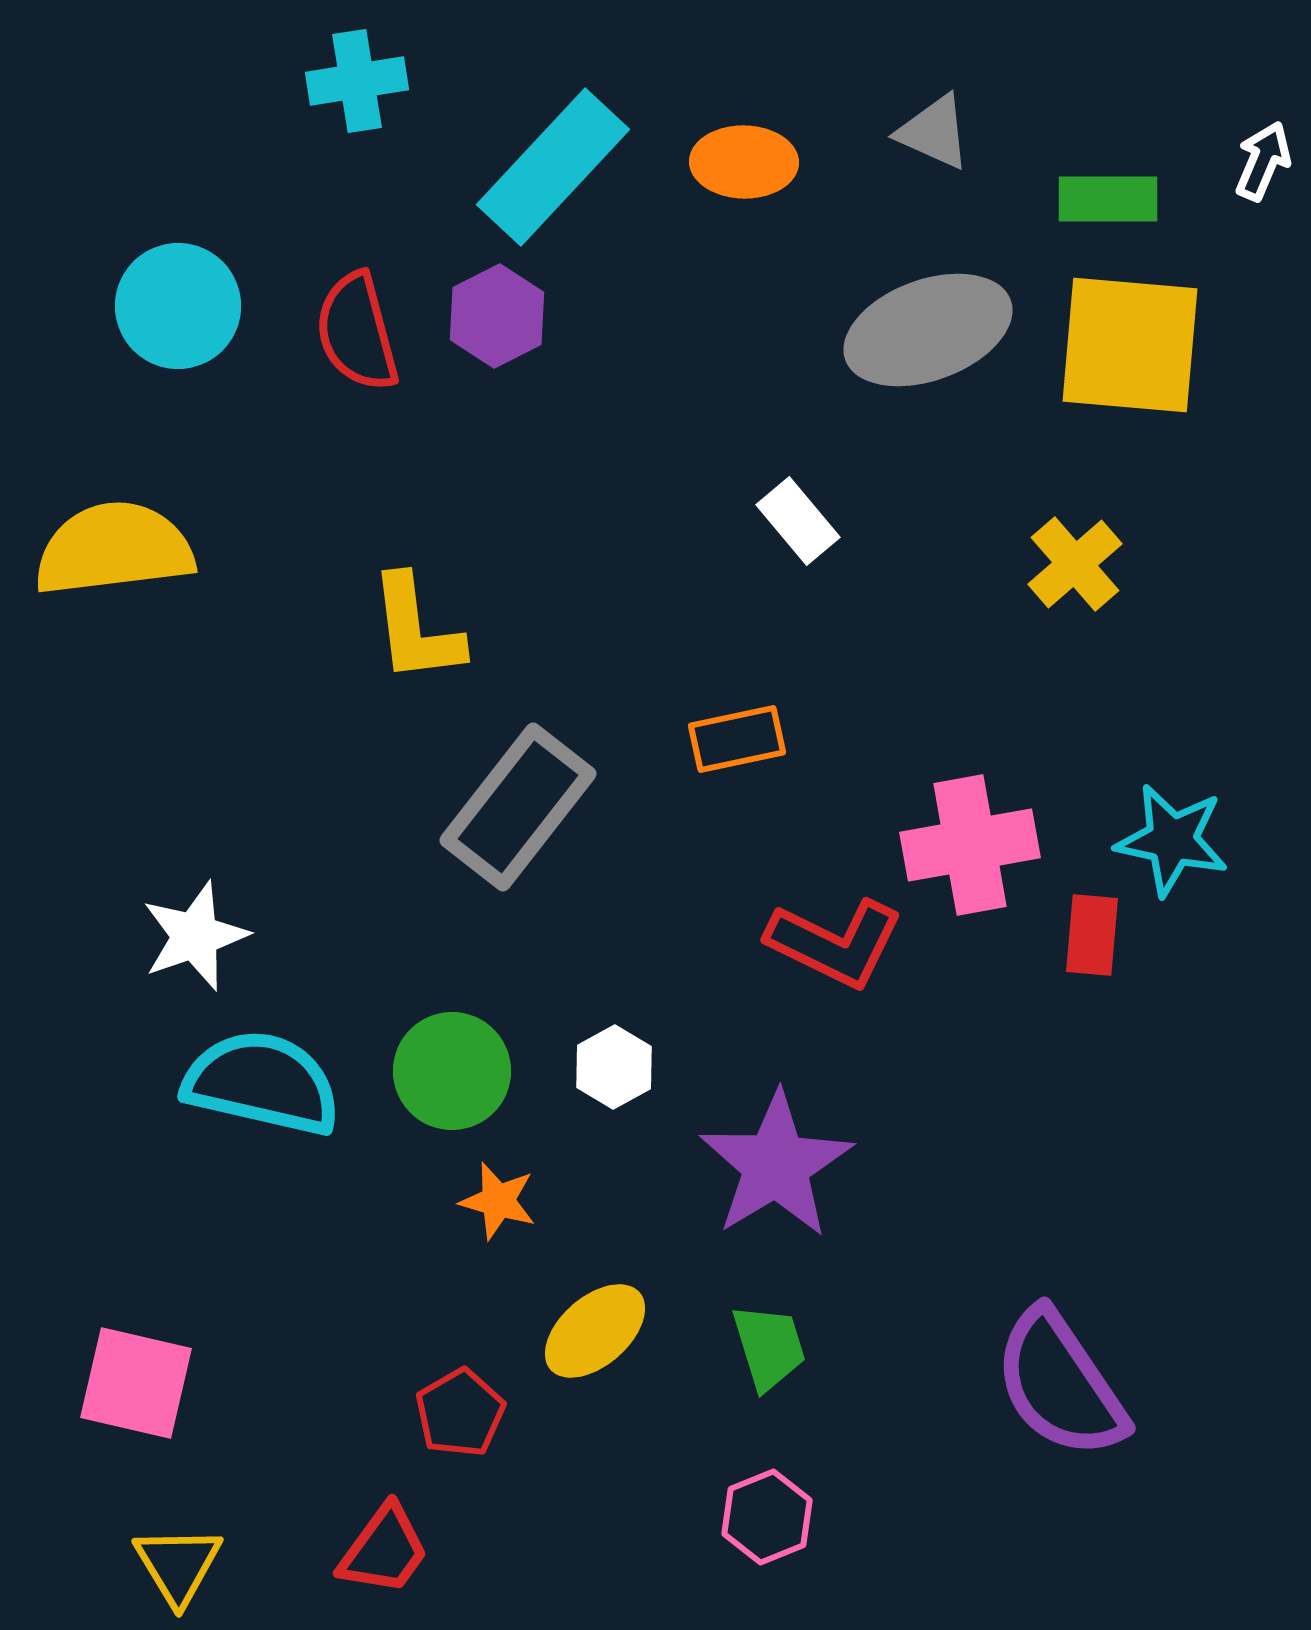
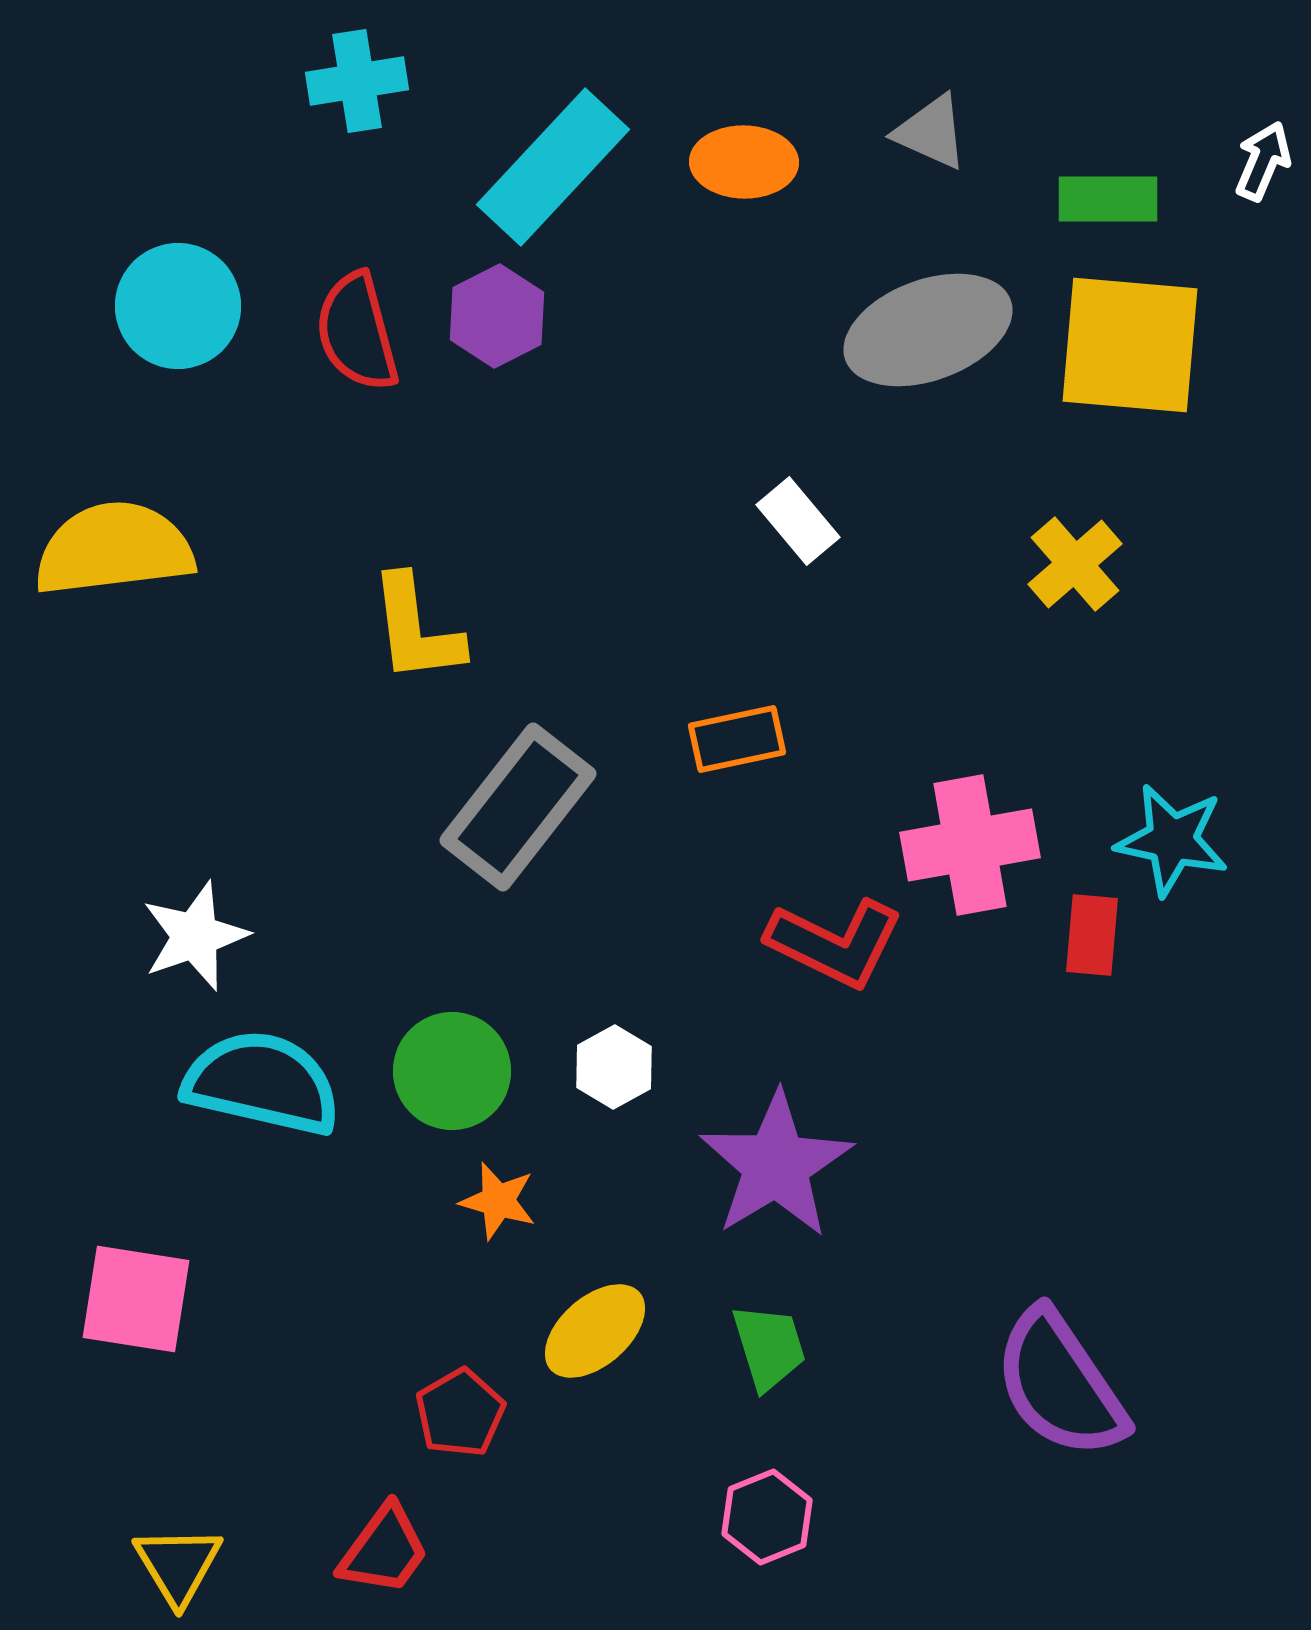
gray triangle: moved 3 px left
pink square: moved 84 px up; rotated 4 degrees counterclockwise
